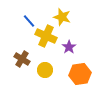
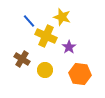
orange hexagon: rotated 15 degrees clockwise
